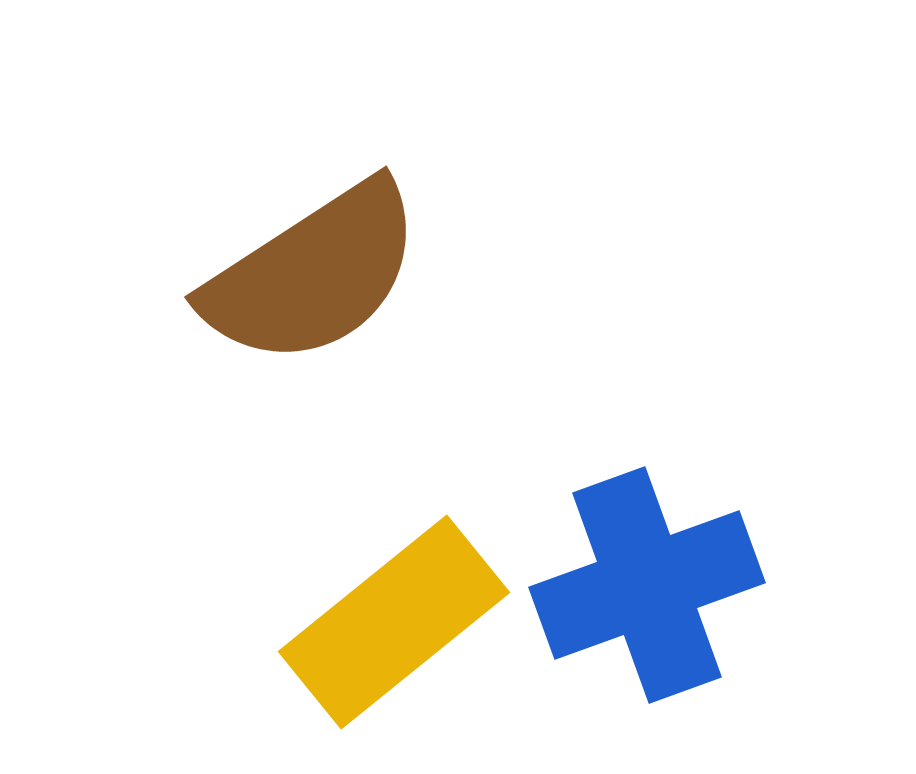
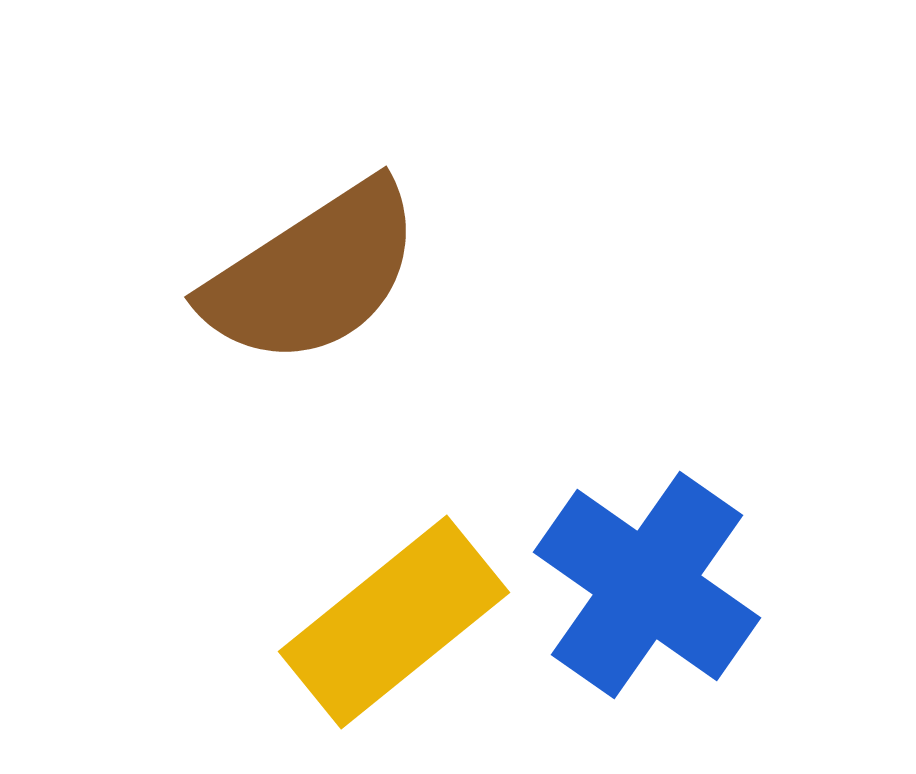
blue cross: rotated 35 degrees counterclockwise
